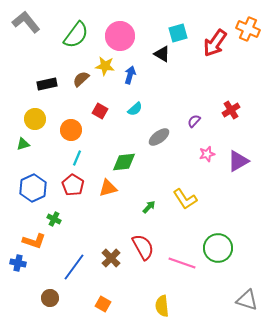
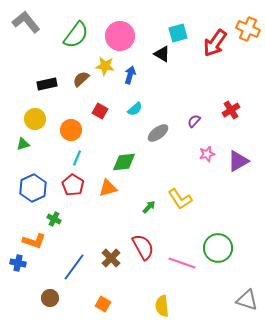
gray ellipse: moved 1 px left, 4 px up
yellow L-shape: moved 5 px left
